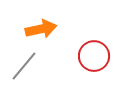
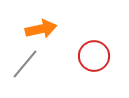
gray line: moved 1 px right, 2 px up
